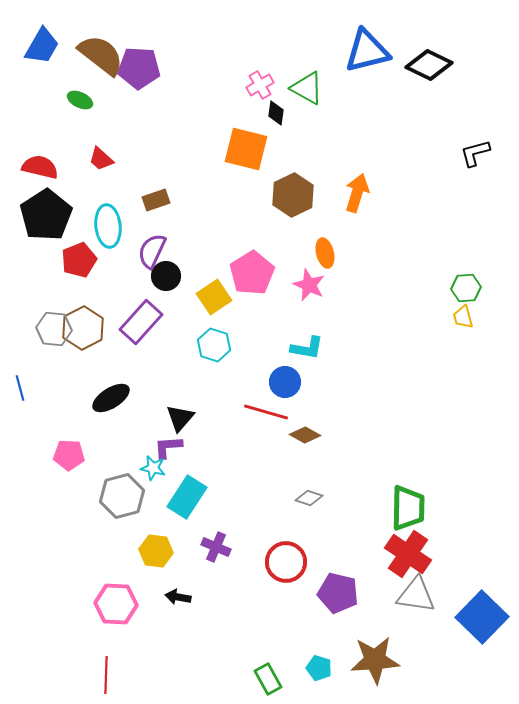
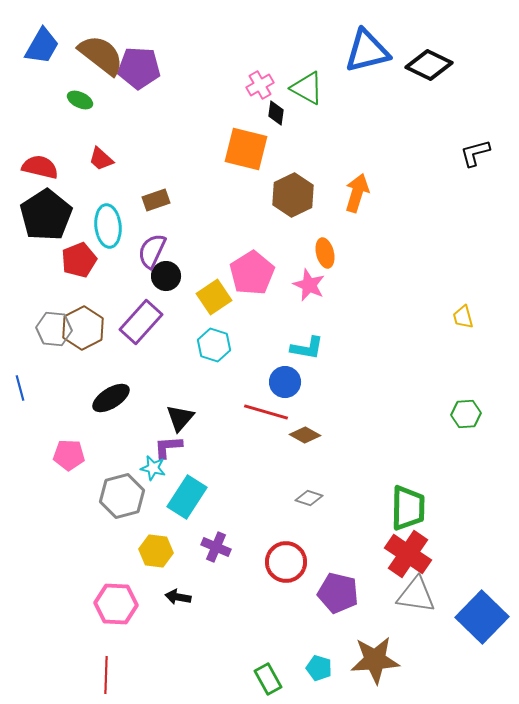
green hexagon at (466, 288): moved 126 px down
